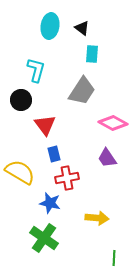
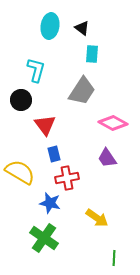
yellow arrow: rotated 30 degrees clockwise
